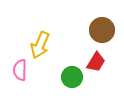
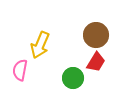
brown circle: moved 6 px left, 5 px down
pink semicircle: rotated 10 degrees clockwise
green circle: moved 1 px right, 1 px down
